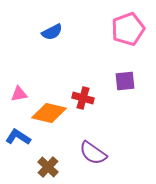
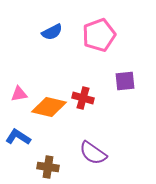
pink pentagon: moved 29 px left, 6 px down
orange diamond: moved 6 px up
brown cross: rotated 35 degrees counterclockwise
